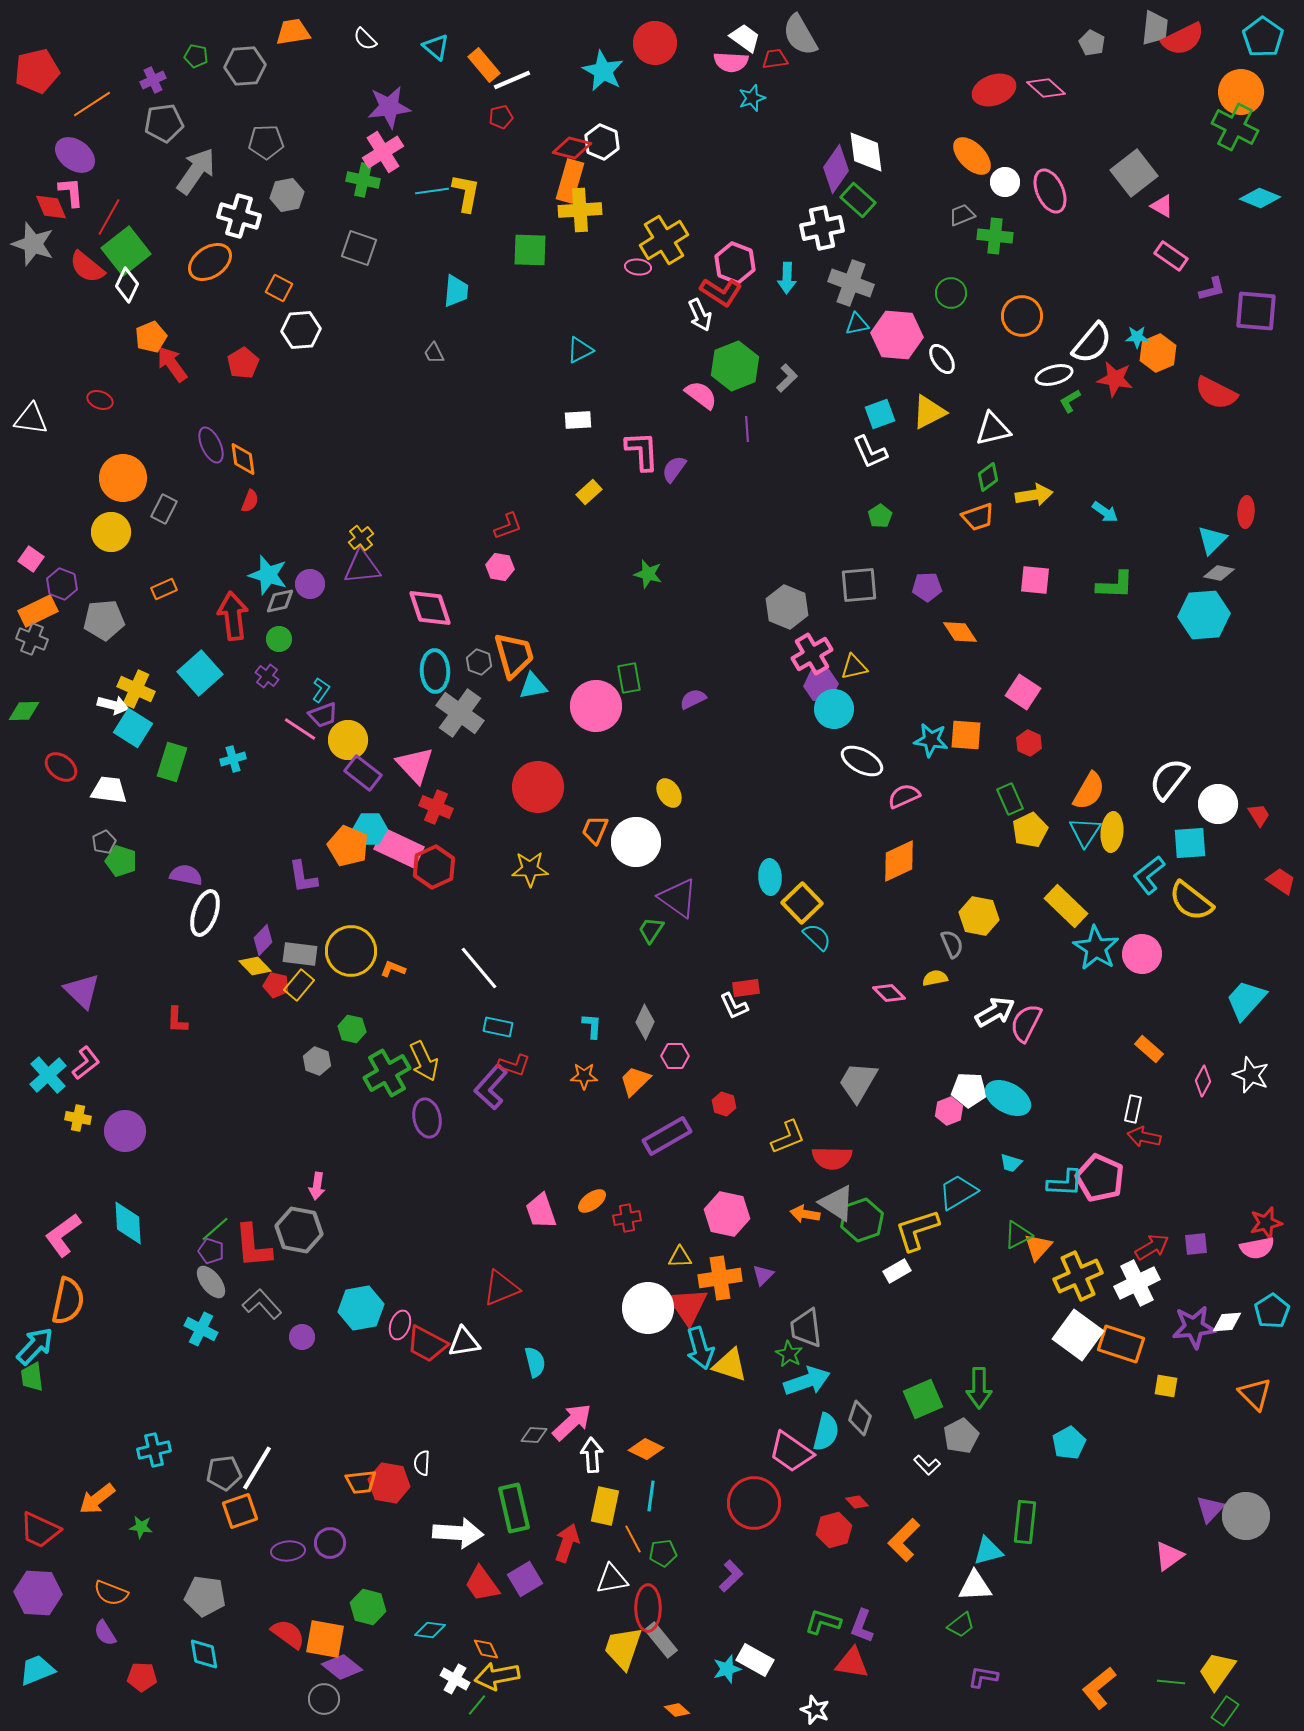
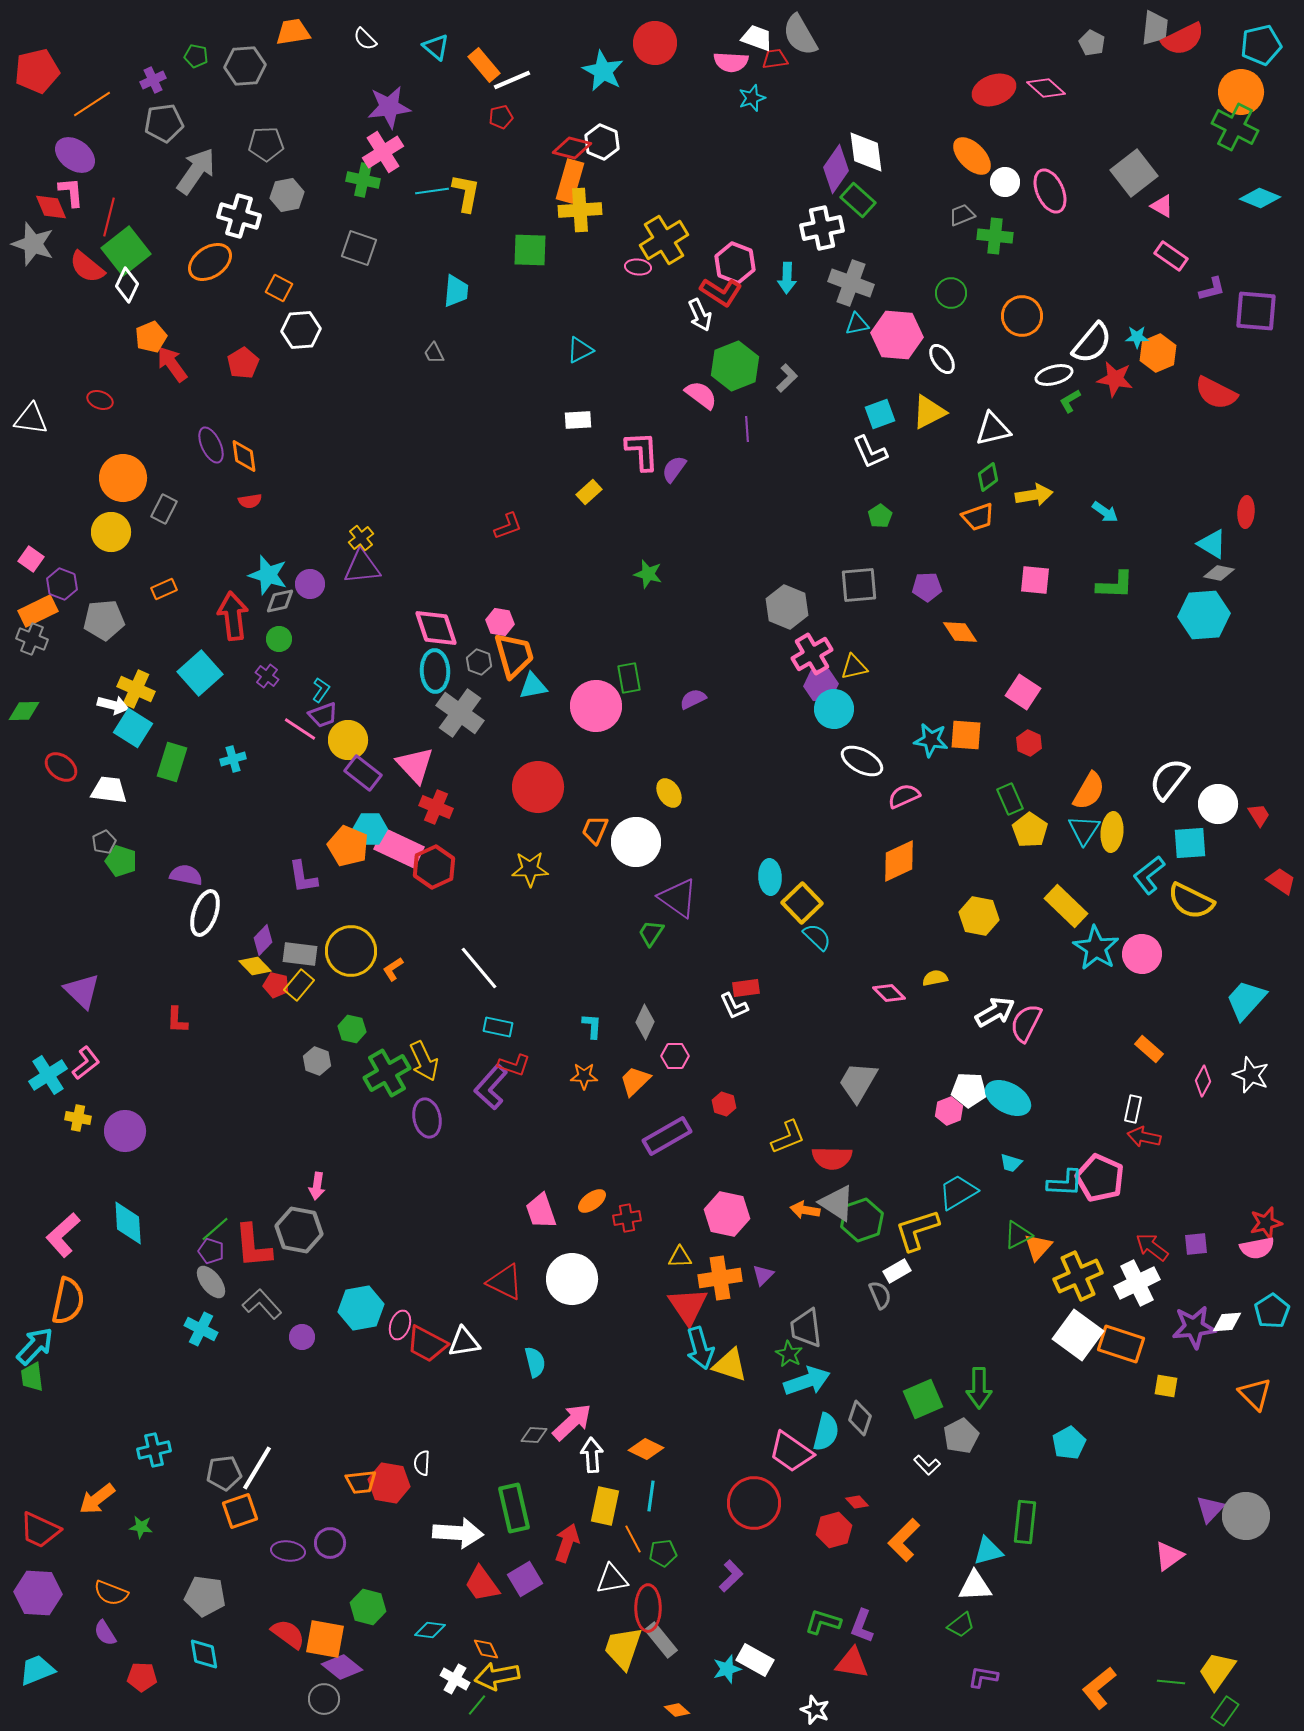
cyan pentagon at (1263, 37): moved 2 px left, 8 px down; rotated 24 degrees clockwise
white trapezoid at (745, 38): moved 12 px right; rotated 16 degrees counterclockwise
gray pentagon at (266, 142): moved 2 px down
red line at (109, 217): rotated 15 degrees counterclockwise
orange diamond at (243, 459): moved 1 px right, 3 px up
red semicircle at (250, 501): rotated 60 degrees clockwise
cyan triangle at (1212, 540): moved 4 px down; rotated 44 degrees counterclockwise
pink hexagon at (500, 567): moved 55 px down
pink diamond at (430, 608): moved 6 px right, 20 px down
yellow pentagon at (1030, 830): rotated 12 degrees counterclockwise
cyan triangle at (1085, 832): moved 1 px left, 2 px up
yellow semicircle at (1191, 901): rotated 12 degrees counterclockwise
green trapezoid at (651, 930): moved 3 px down
gray semicircle at (952, 944): moved 72 px left, 351 px down
orange L-shape at (393, 969): rotated 55 degrees counterclockwise
cyan cross at (48, 1075): rotated 9 degrees clockwise
orange arrow at (805, 1214): moved 4 px up
pink L-shape at (63, 1235): rotated 6 degrees counterclockwise
red arrow at (1152, 1247): rotated 112 degrees counterclockwise
red triangle at (501, 1288): moved 4 px right, 6 px up; rotated 48 degrees clockwise
white circle at (648, 1308): moved 76 px left, 29 px up
purple ellipse at (288, 1551): rotated 12 degrees clockwise
